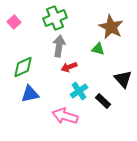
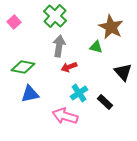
green cross: moved 2 px up; rotated 25 degrees counterclockwise
green triangle: moved 2 px left, 2 px up
green diamond: rotated 35 degrees clockwise
black triangle: moved 7 px up
cyan cross: moved 2 px down
black rectangle: moved 2 px right, 1 px down
